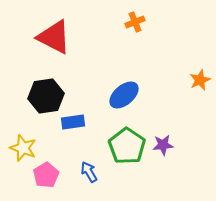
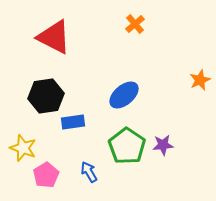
orange cross: moved 2 px down; rotated 18 degrees counterclockwise
